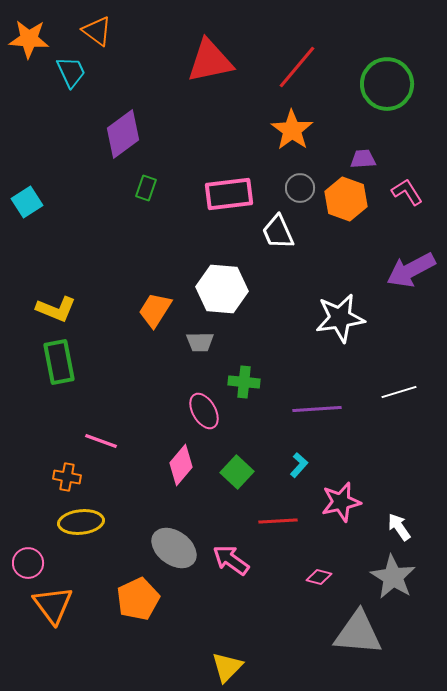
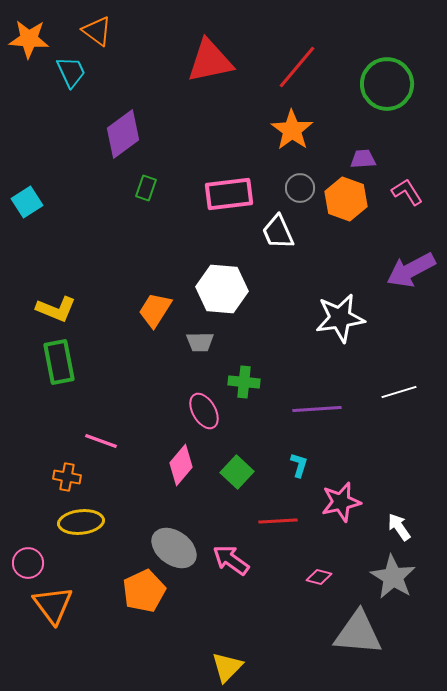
cyan L-shape at (299, 465): rotated 25 degrees counterclockwise
orange pentagon at (138, 599): moved 6 px right, 8 px up
